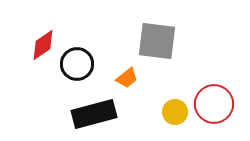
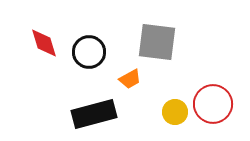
gray square: moved 1 px down
red diamond: moved 1 px right, 2 px up; rotated 72 degrees counterclockwise
black circle: moved 12 px right, 12 px up
orange trapezoid: moved 3 px right, 1 px down; rotated 10 degrees clockwise
red circle: moved 1 px left
